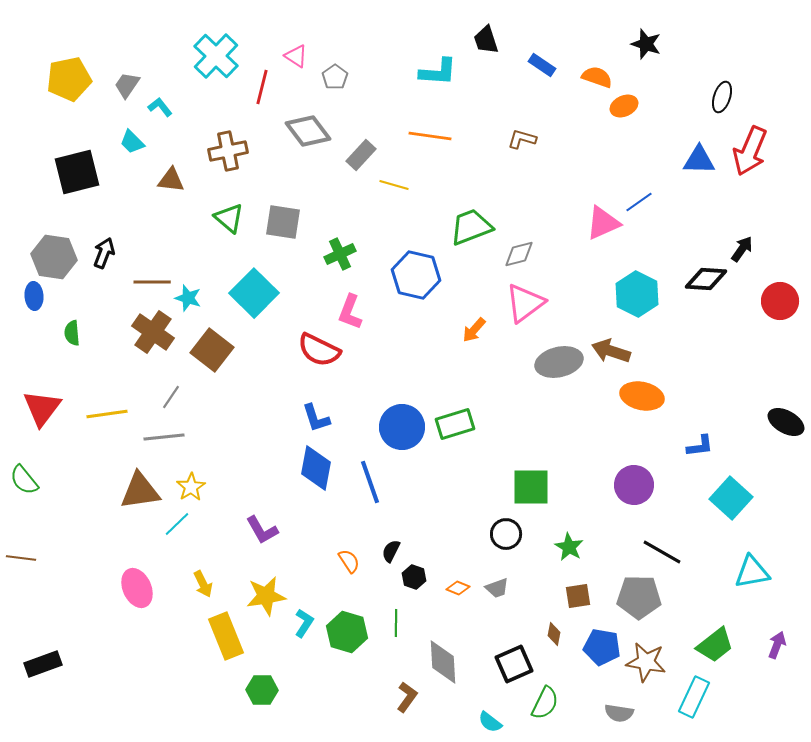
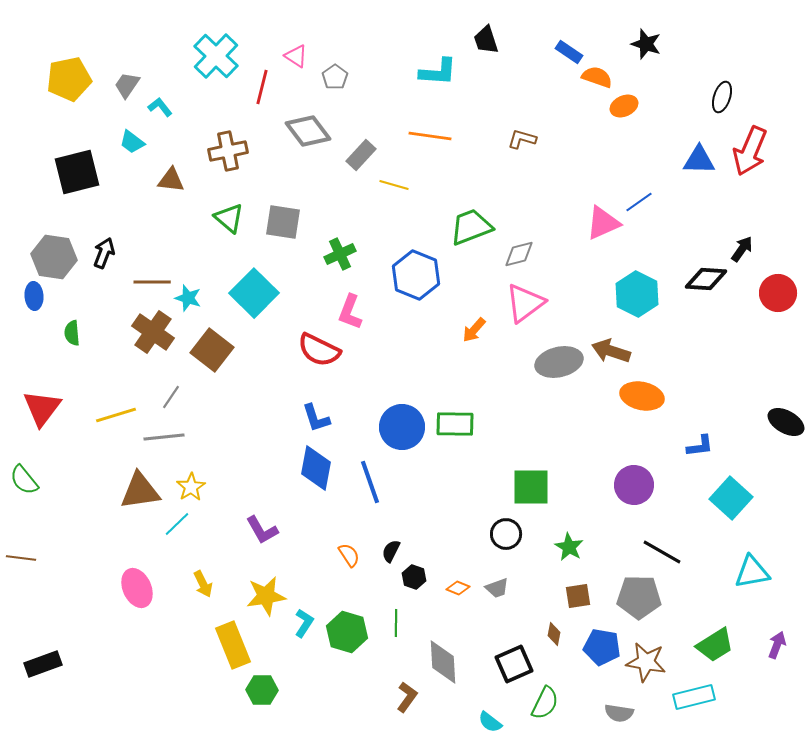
blue rectangle at (542, 65): moved 27 px right, 13 px up
cyan trapezoid at (132, 142): rotated 8 degrees counterclockwise
blue hexagon at (416, 275): rotated 9 degrees clockwise
red circle at (780, 301): moved 2 px left, 8 px up
yellow line at (107, 414): moved 9 px right, 1 px down; rotated 9 degrees counterclockwise
green rectangle at (455, 424): rotated 18 degrees clockwise
orange semicircle at (349, 561): moved 6 px up
yellow rectangle at (226, 636): moved 7 px right, 9 px down
green trapezoid at (715, 645): rotated 6 degrees clockwise
cyan rectangle at (694, 697): rotated 51 degrees clockwise
